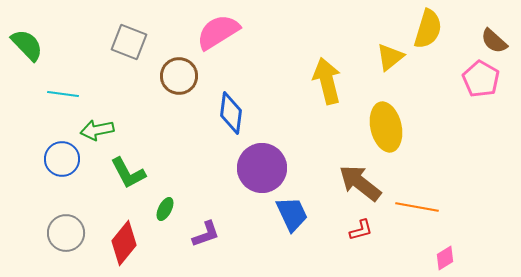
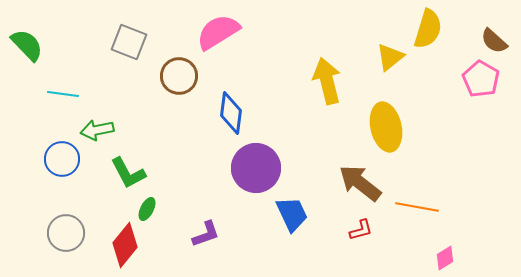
purple circle: moved 6 px left
green ellipse: moved 18 px left
red diamond: moved 1 px right, 2 px down
